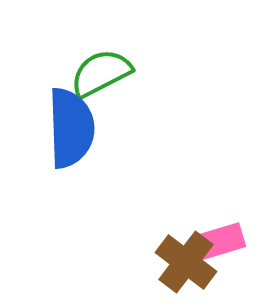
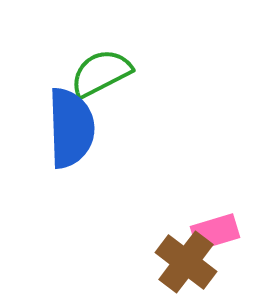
pink rectangle: moved 6 px left, 9 px up
